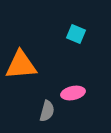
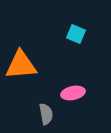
gray semicircle: moved 1 px left, 3 px down; rotated 25 degrees counterclockwise
